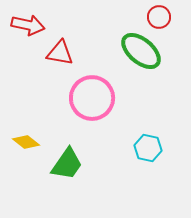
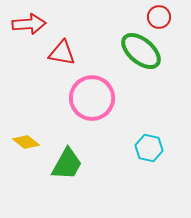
red arrow: moved 1 px right, 1 px up; rotated 16 degrees counterclockwise
red triangle: moved 2 px right
cyan hexagon: moved 1 px right
green trapezoid: rotated 6 degrees counterclockwise
